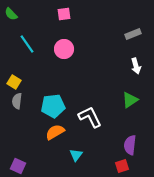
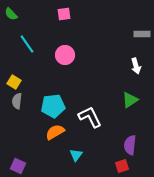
gray rectangle: moved 9 px right; rotated 21 degrees clockwise
pink circle: moved 1 px right, 6 px down
